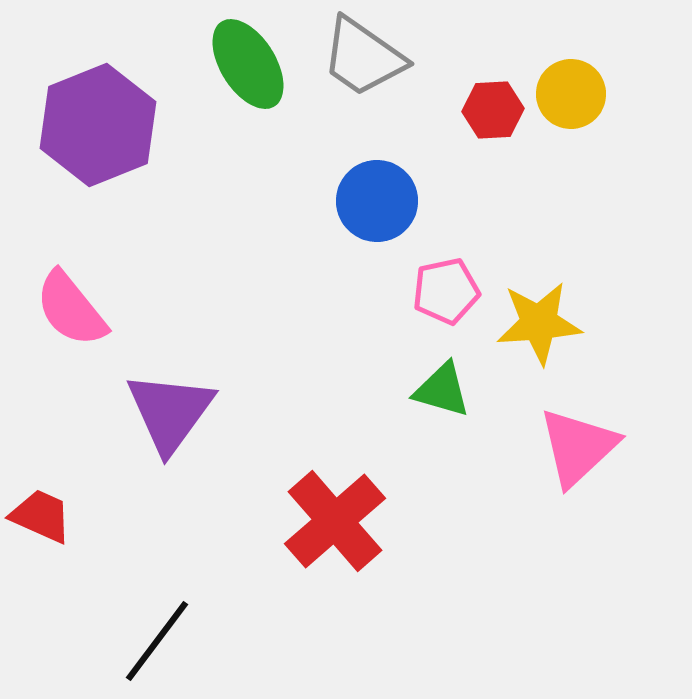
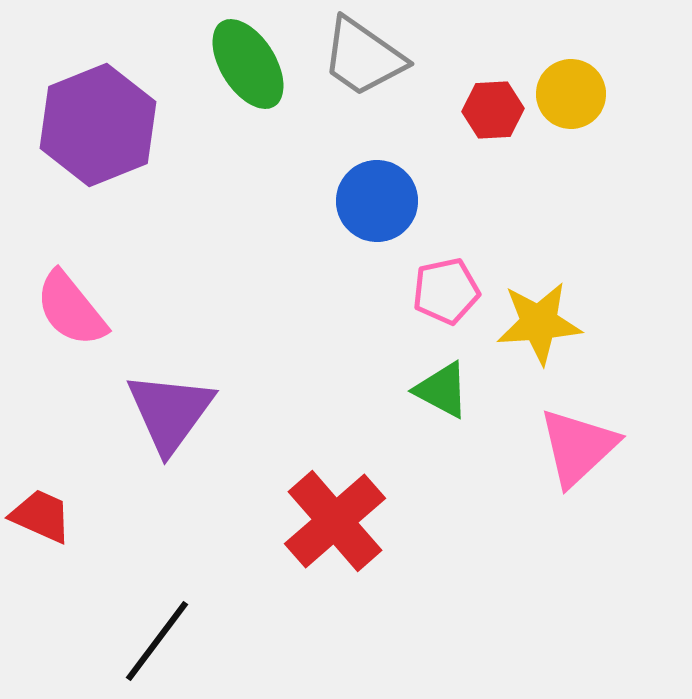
green triangle: rotated 12 degrees clockwise
